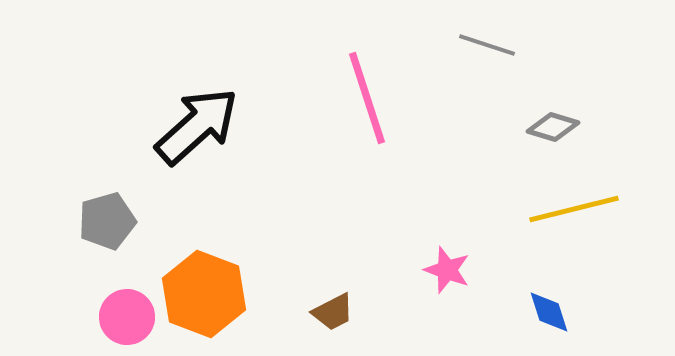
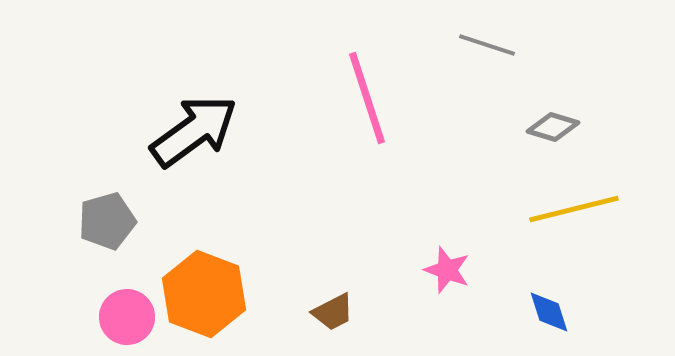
black arrow: moved 3 px left, 5 px down; rotated 6 degrees clockwise
